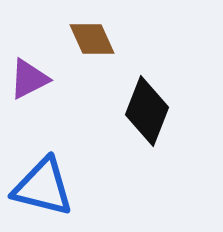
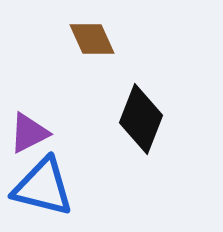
purple triangle: moved 54 px down
black diamond: moved 6 px left, 8 px down
